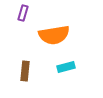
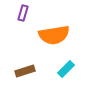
cyan rectangle: moved 2 px down; rotated 30 degrees counterclockwise
brown rectangle: rotated 66 degrees clockwise
